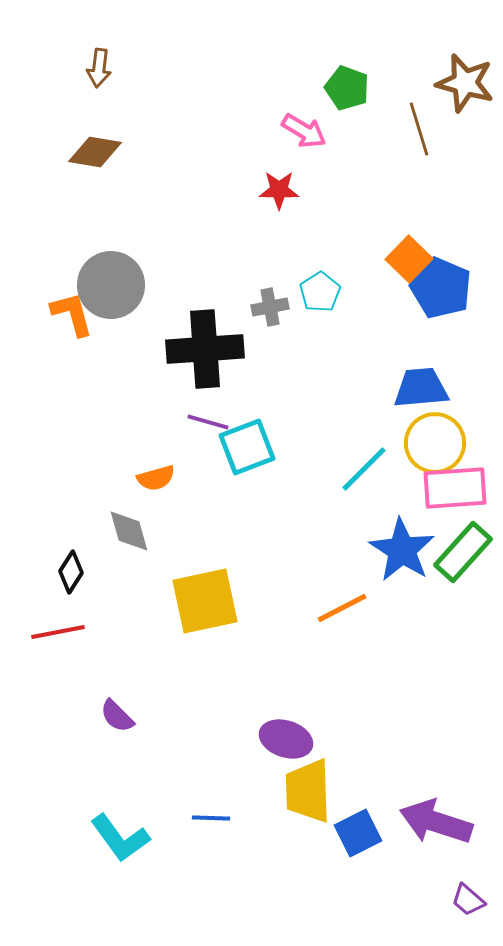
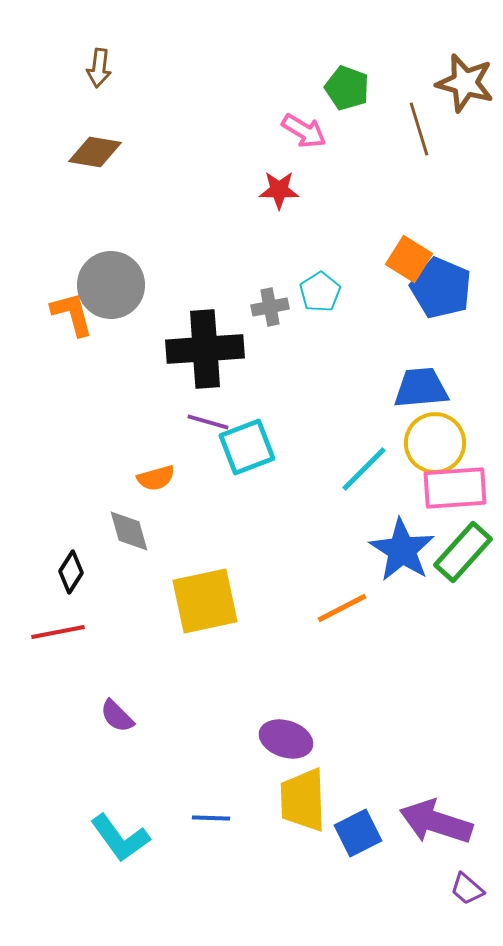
orange square: rotated 12 degrees counterclockwise
yellow trapezoid: moved 5 px left, 9 px down
purple trapezoid: moved 1 px left, 11 px up
